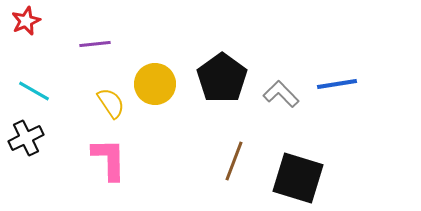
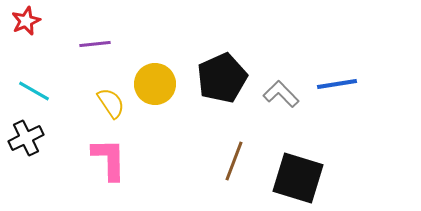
black pentagon: rotated 12 degrees clockwise
